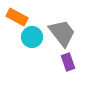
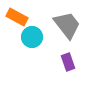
gray trapezoid: moved 5 px right, 8 px up
